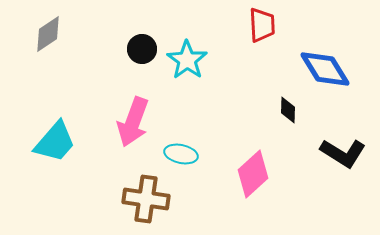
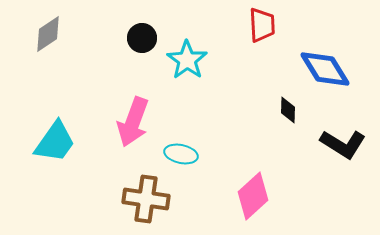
black circle: moved 11 px up
cyan trapezoid: rotated 6 degrees counterclockwise
black L-shape: moved 9 px up
pink diamond: moved 22 px down
